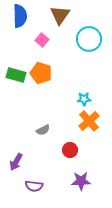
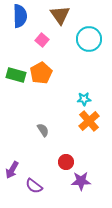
brown triangle: rotated 10 degrees counterclockwise
orange pentagon: rotated 25 degrees clockwise
gray semicircle: rotated 96 degrees counterclockwise
red circle: moved 4 px left, 12 px down
purple arrow: moved 4 px left, 8 px down
purple semicircle: rotated 30 degrees clockwise
